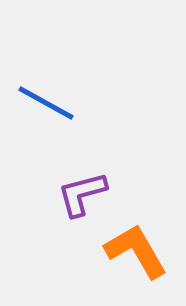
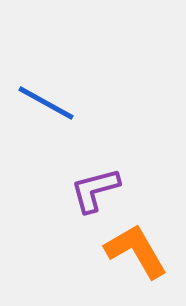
purple L-shape: moved 13 px right, 4 px up
